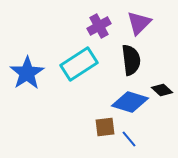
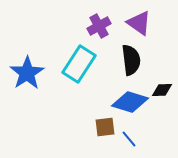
purple triangle: rotated 40 degrees counterclockwise
cyan rectangle: rotated 24 degrees counterclockwise
black diamond: rotated 45 degrees counterclockwise
